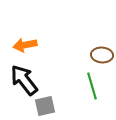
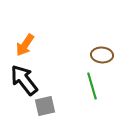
orange arrow: rotated 45 degrees counterclockwise
